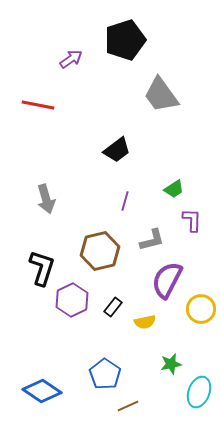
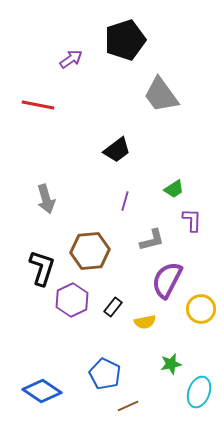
brown hexagon: moved 10 px left; rotated 9 degrees clockwise
blue pentagon: rotated 8 degrees counterclockwise
